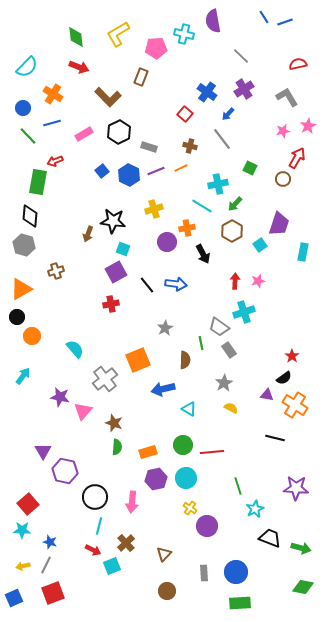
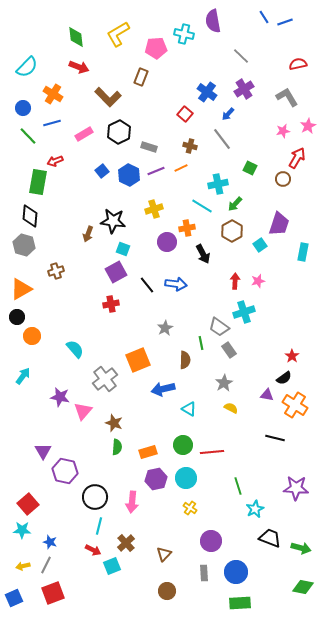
purple circle at (207, 526): moved 4 px right, 15 px down
